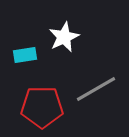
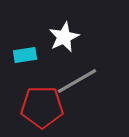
gray line: moved 19 px left, 8 px up
